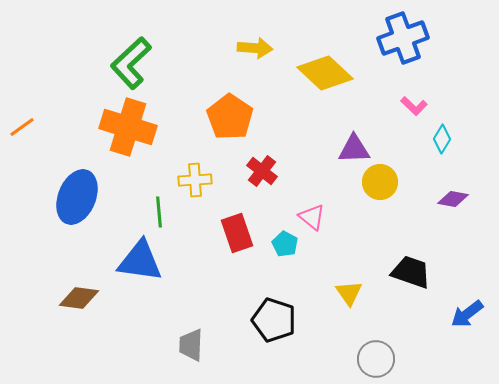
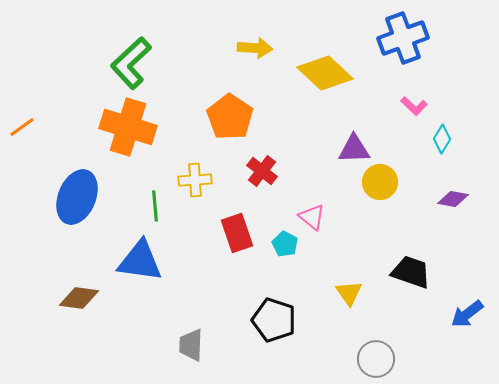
green line: moved 4 px left, 6 px up
